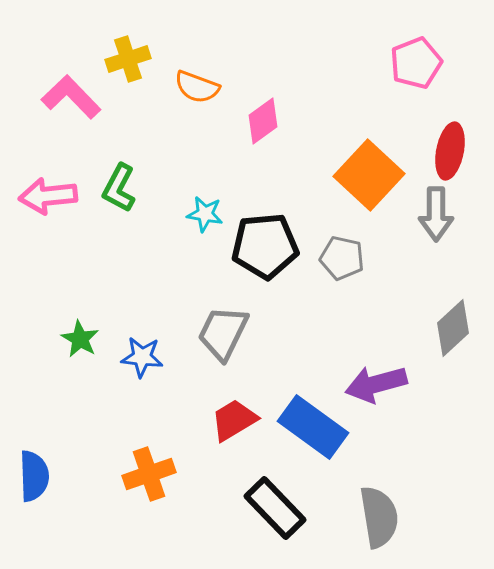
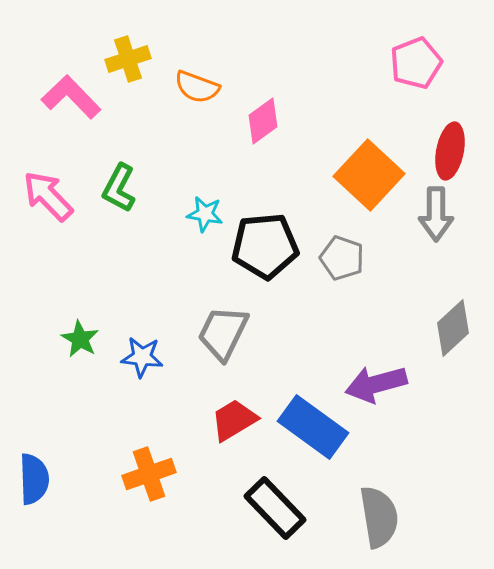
pink arrow: rotated 52 degrees clockwise
gray pentagon: rotated 6 degrees clockwise
blue semicircle: moved 3 px down
